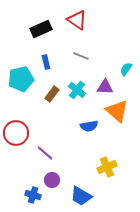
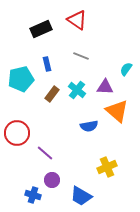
blue rectangle: moved 1 px right, 2 px down
red circle: moved 1 px right
